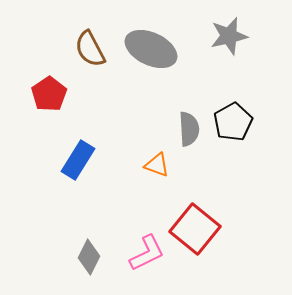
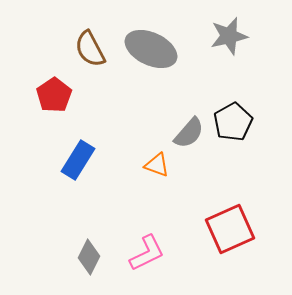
red pentagon: moved 5 px right, 1 px down
gray semicircle: moved 4 px down; rotated 44 degrees clockwise
red square: moved 35 px right; rotated 27 degrees clockwise
